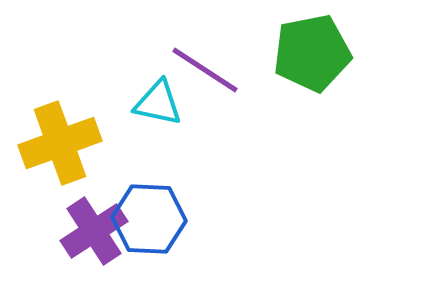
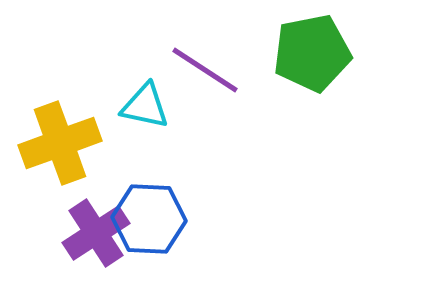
cyan triangle: moved 13 px left, 3 px down
purple cross: moved 2 px right, 2 px down
